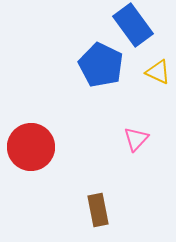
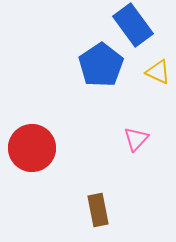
blue pentagon: rotated 12 degrees clockwise
red circle: moved 1 px right, 1 px down
